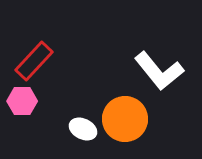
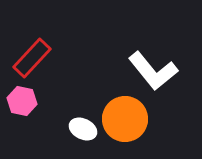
red rectangle: moved 2 px left, 3 px up
white L-shape: moved 6 px left
pink hexagon: rotated 12 degrees clockwise
